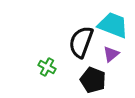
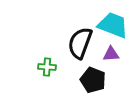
black semicircle: moved 1 px left, 1 px down
purple triangle: rotated 36 degrees clockwise
green cross: rotated 24 degrees counterclockwise
